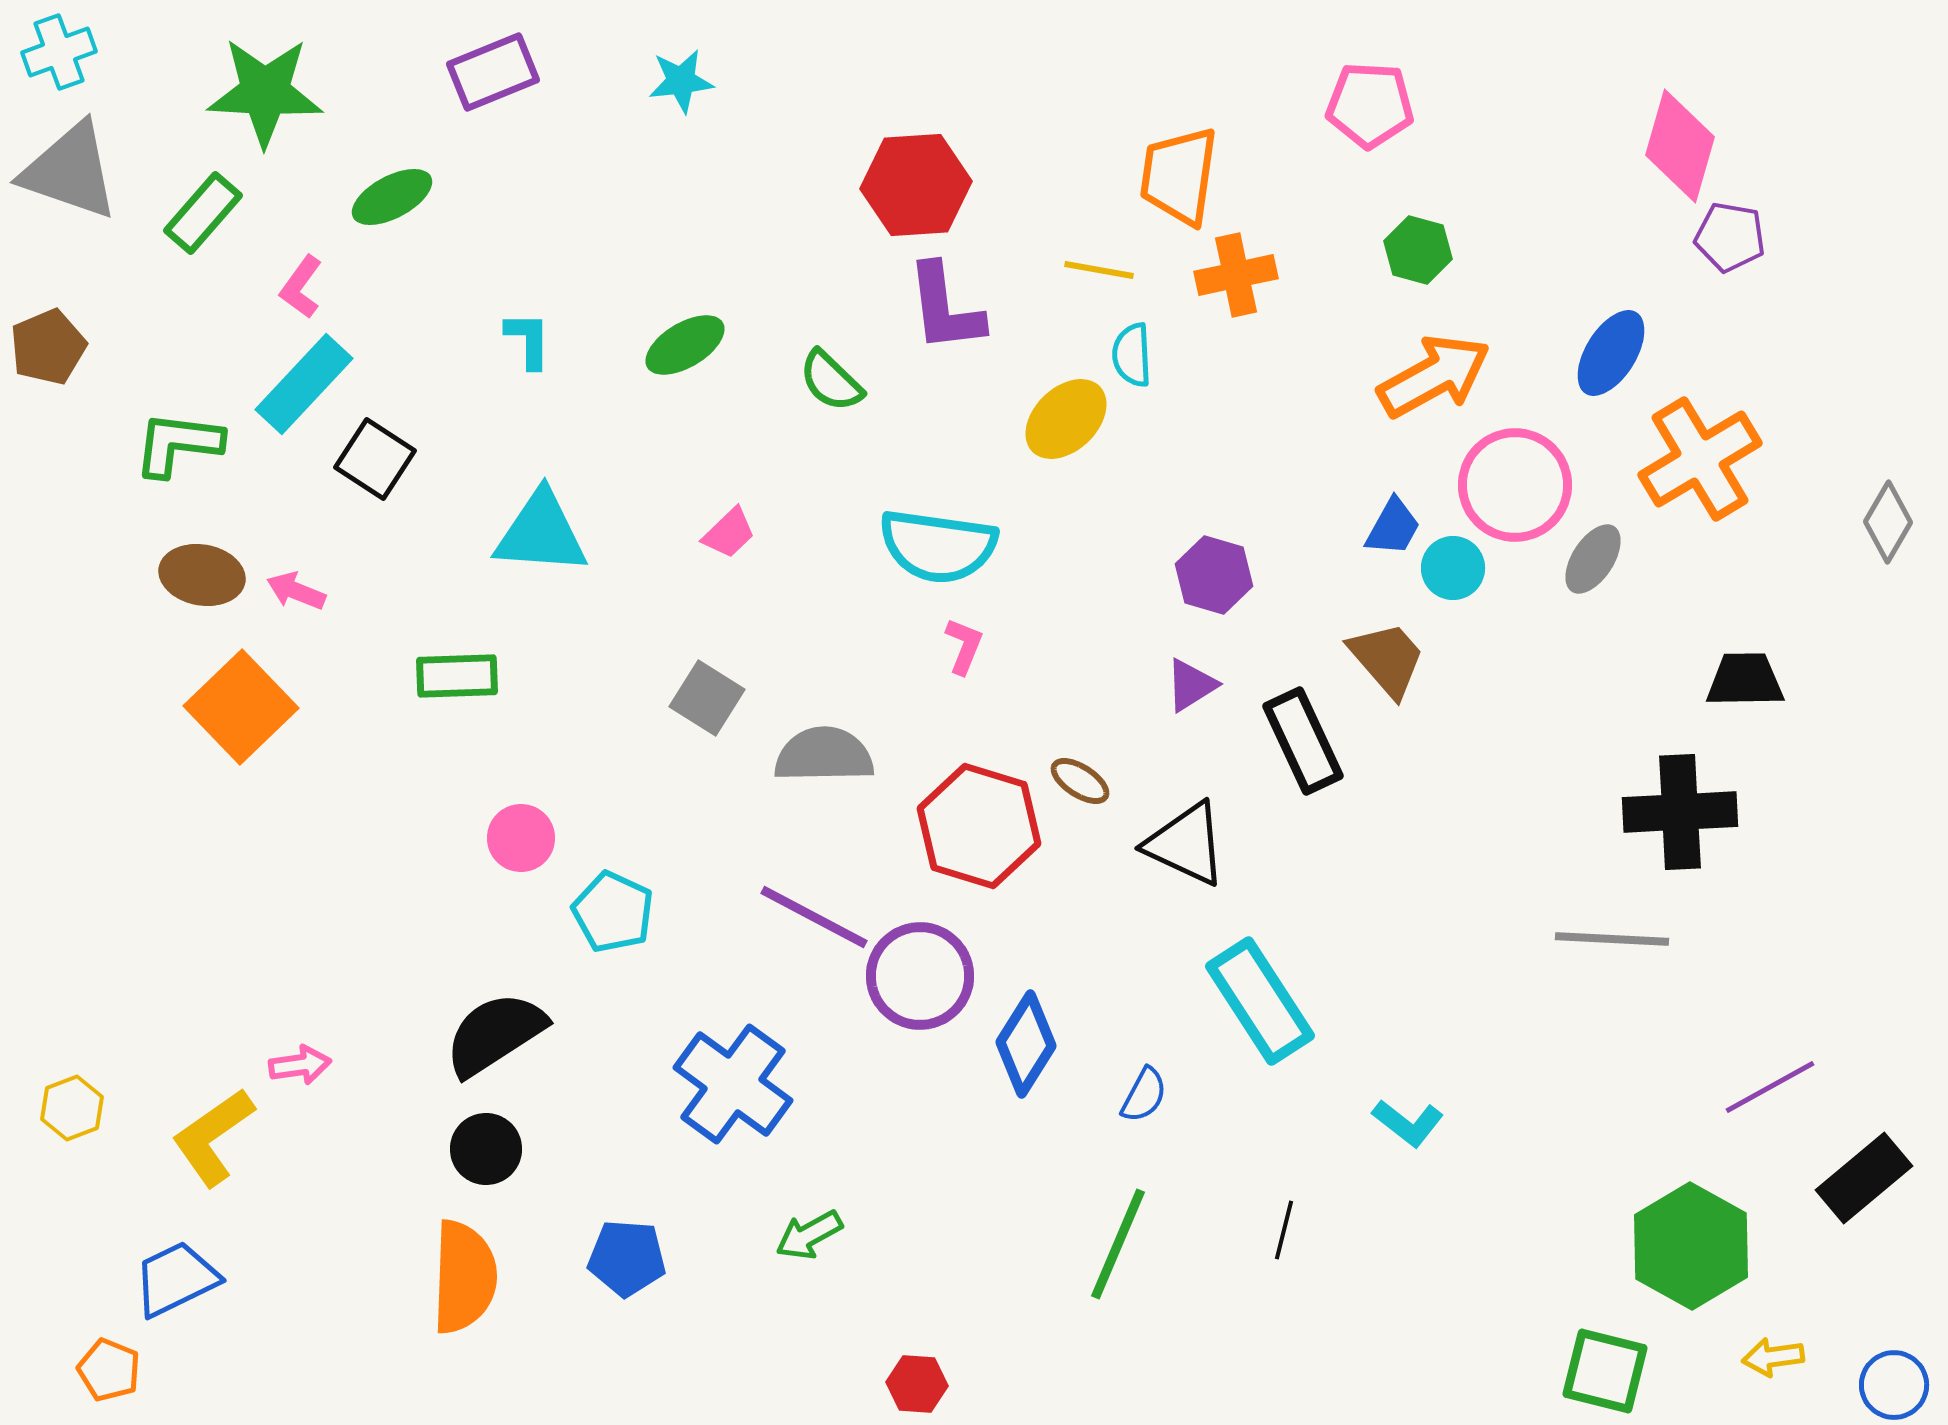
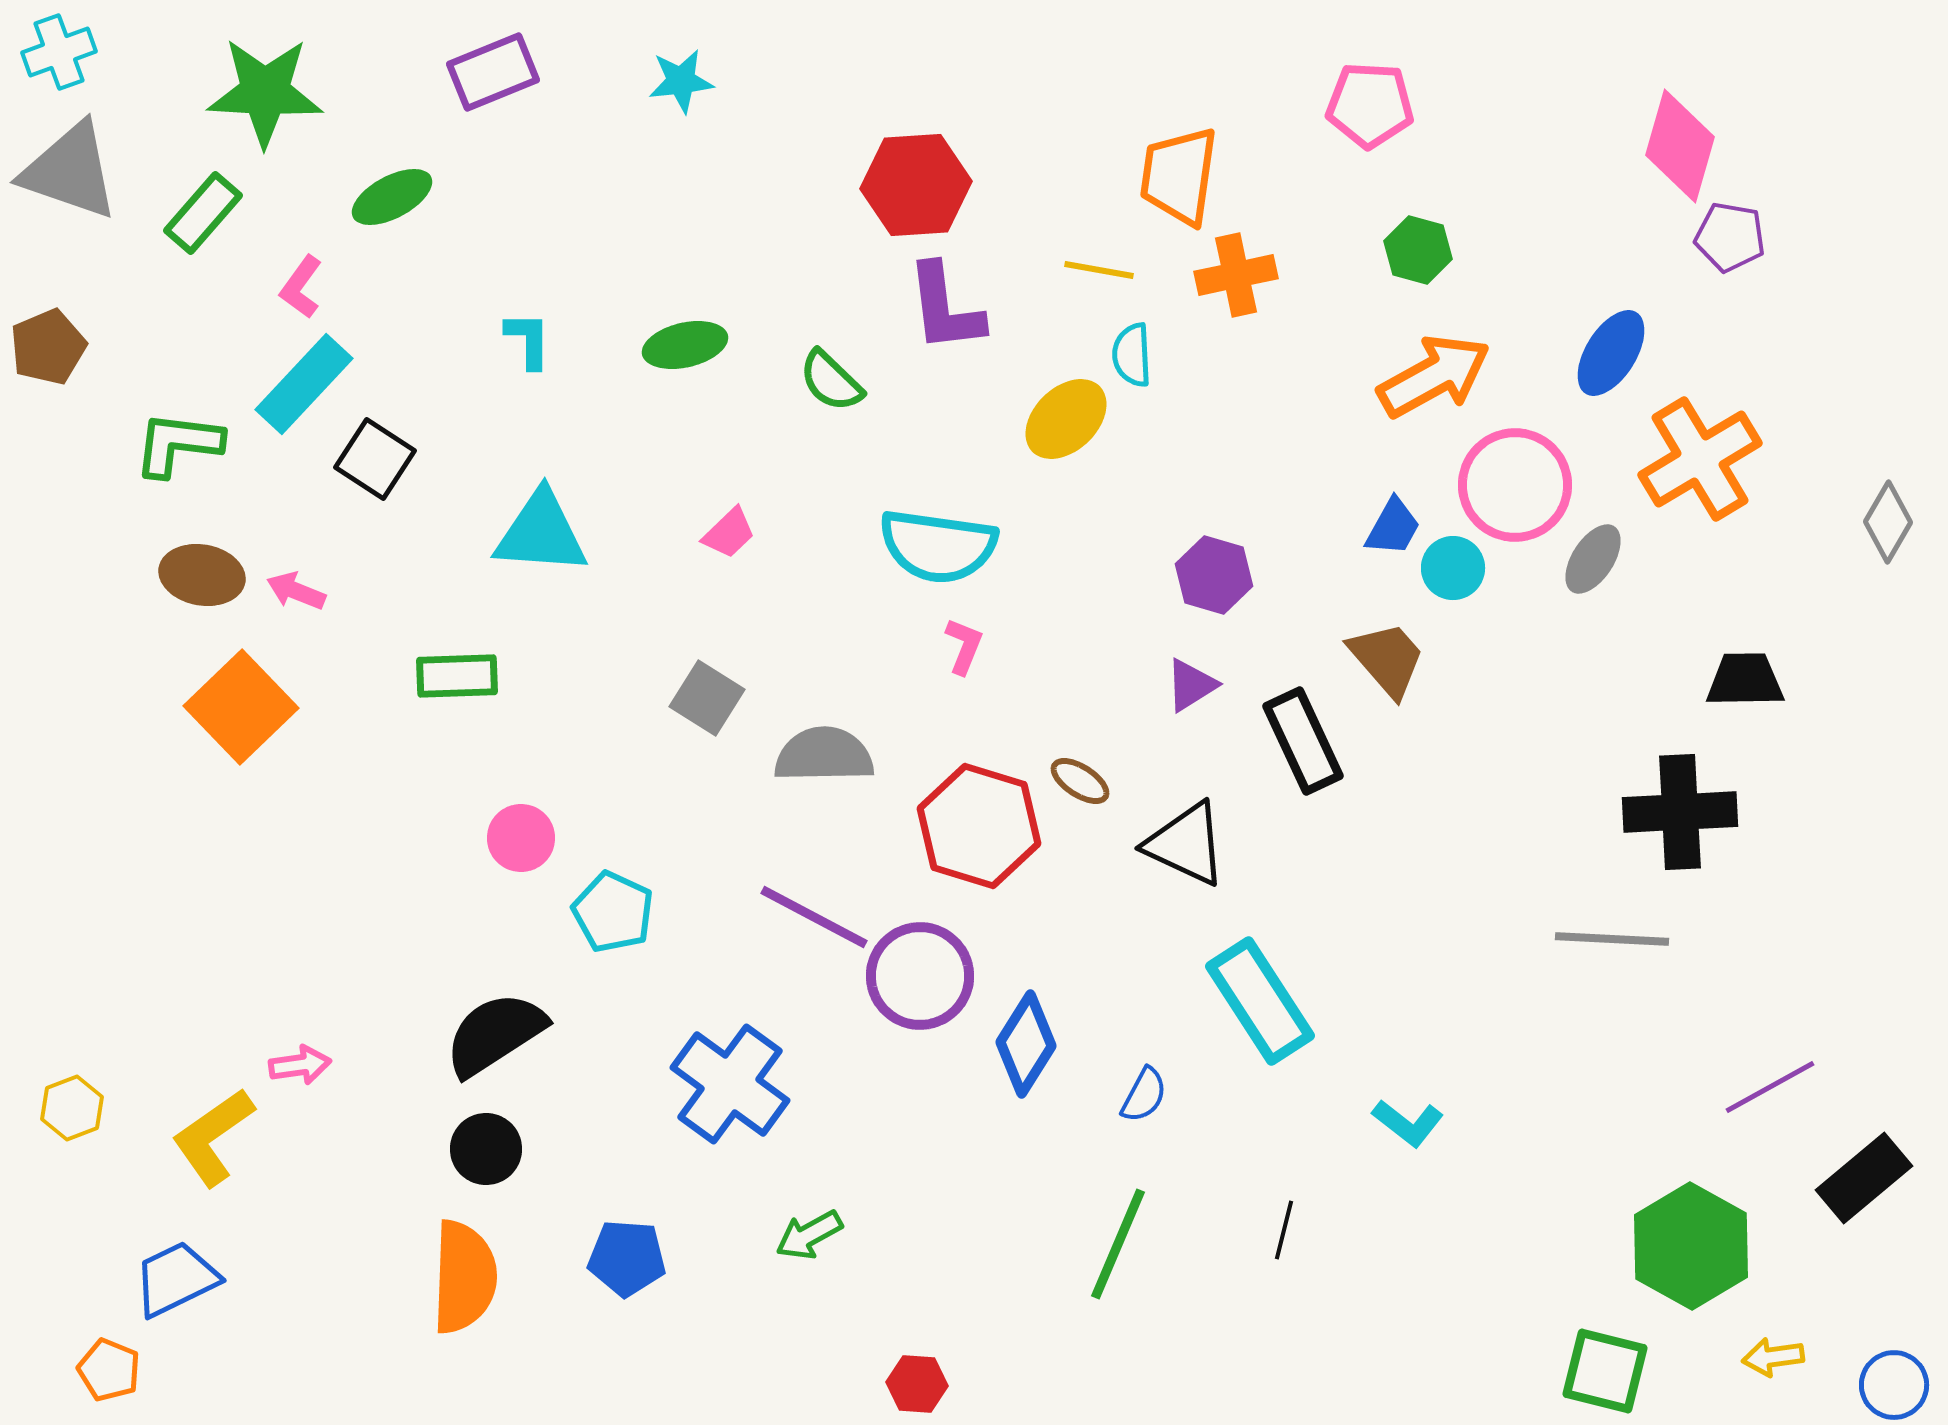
green ellipse at (685, 345): rotated 18 degrees clockwise
blue cross at (733, 1084): moved 3 px left
